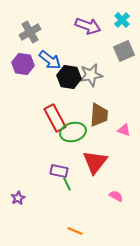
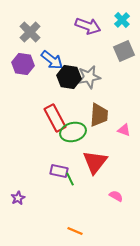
gray cross: rotated 15 degrees counterclockwise
blue arrow: moved 2 px right
gray star: moved 2 px left, 2 px down
green line: moved 3 px right, 5 px up
